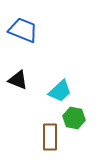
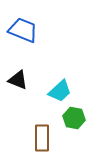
brown rectangle: moved 8 px left, 1 px down
